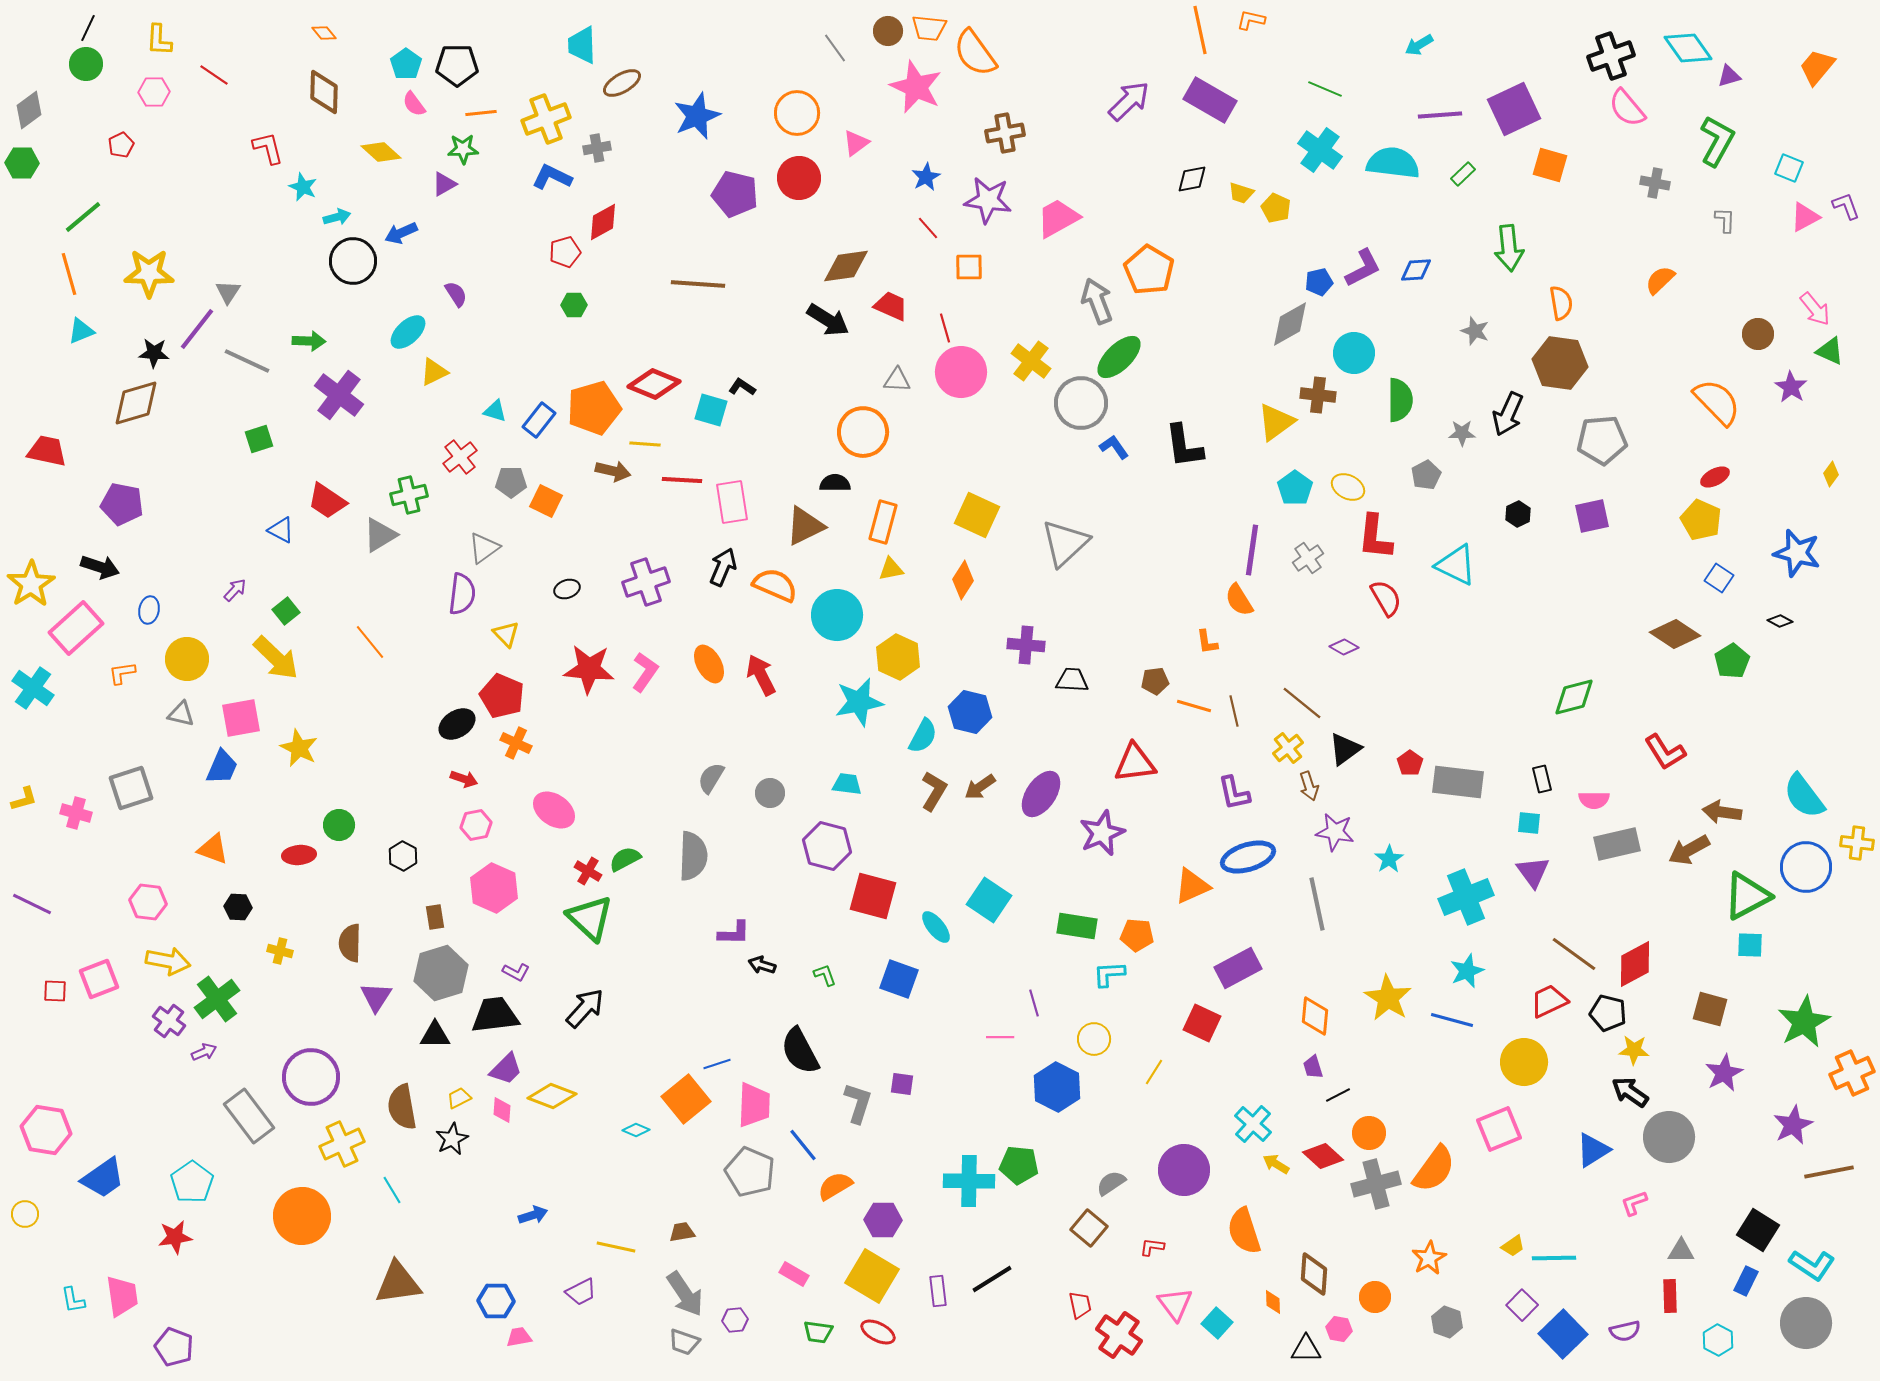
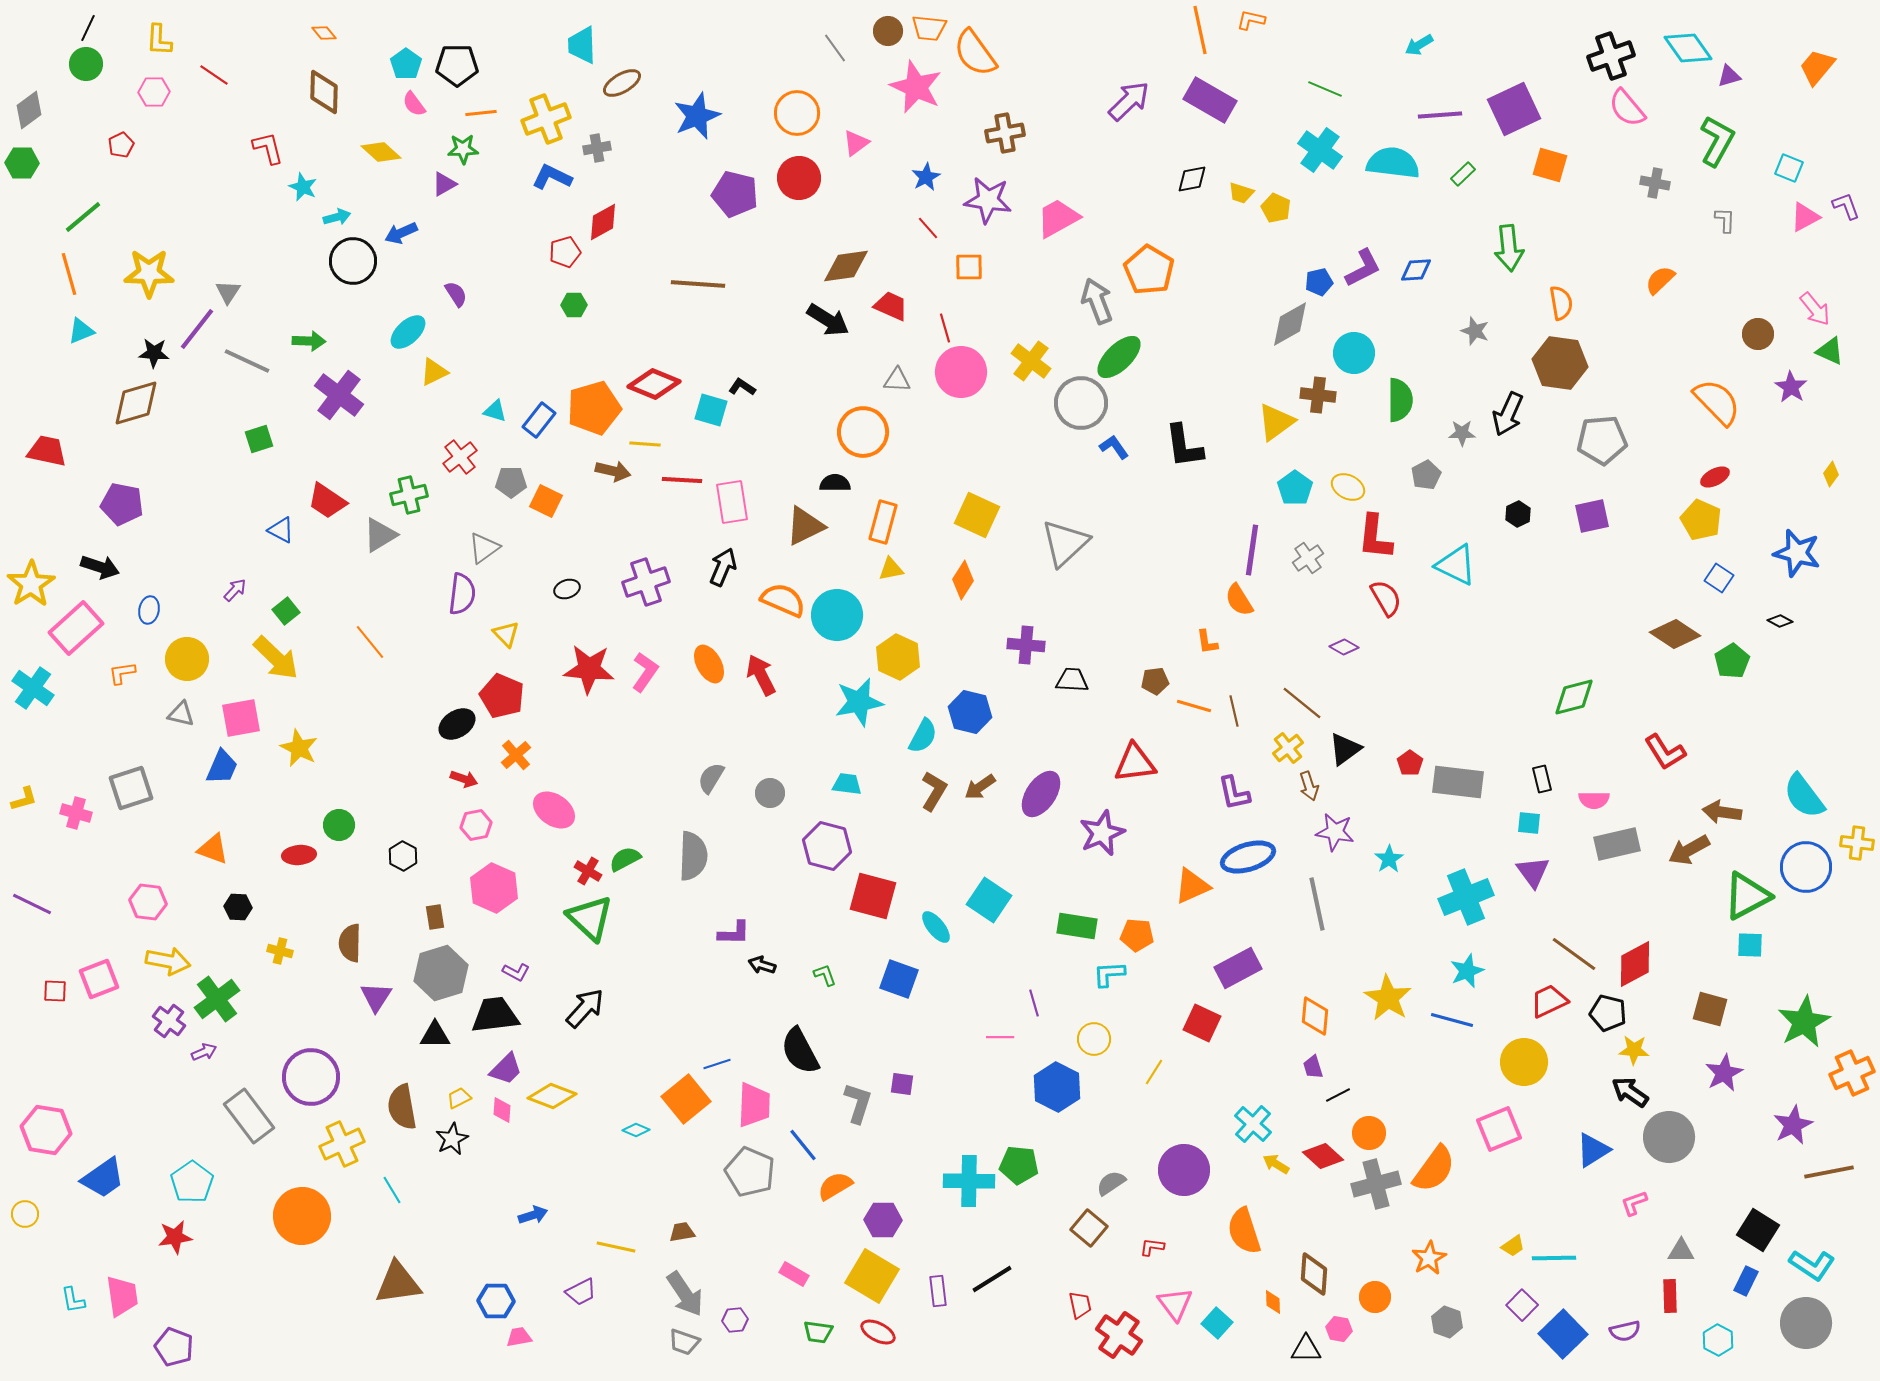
orange semicircle at (775, 585): moved 8 px right, 15 px down
orange cross at (516, 743): moved 12 px down; rotated 24 degrees clockwise
